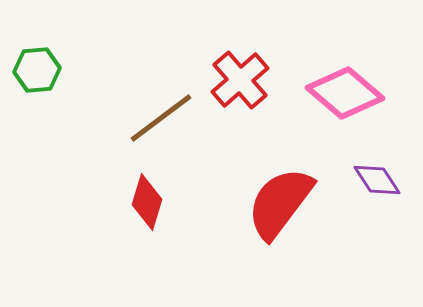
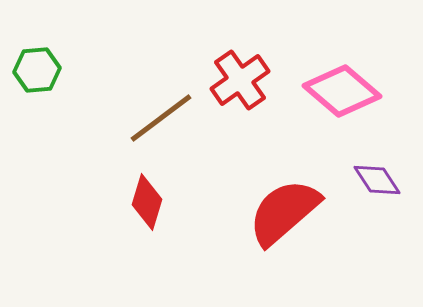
red cross: rotated 6 degrees clockwise
pink diamond: moved 3 px left, 2 px up
red semicircle: moved 4 px right, 9 px down; rotated 12 degrees clockwise
